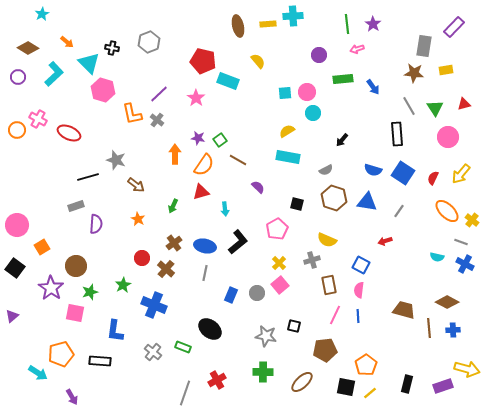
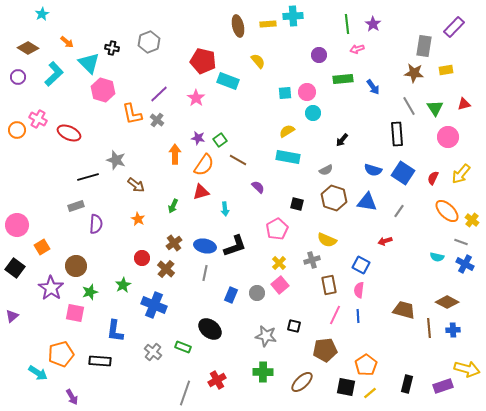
black L-shape at (238, 242): moved 3 px left, 4 px down; rotated 20 degrees clockwise
